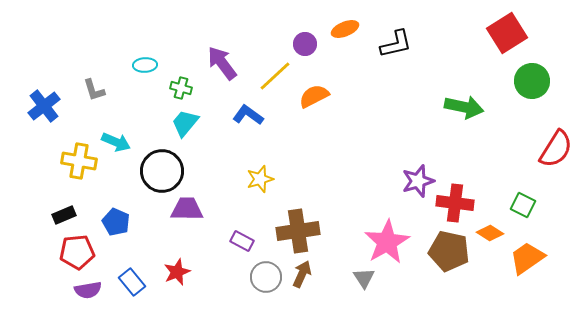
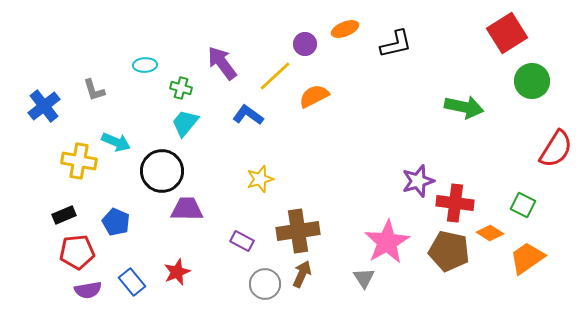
gray circle: moved 1 px left, 7 px down
